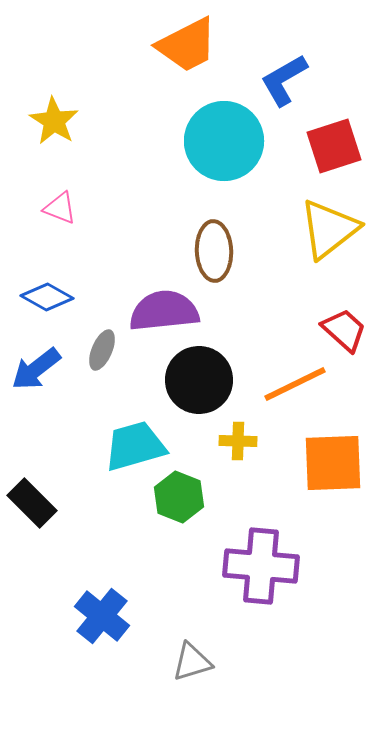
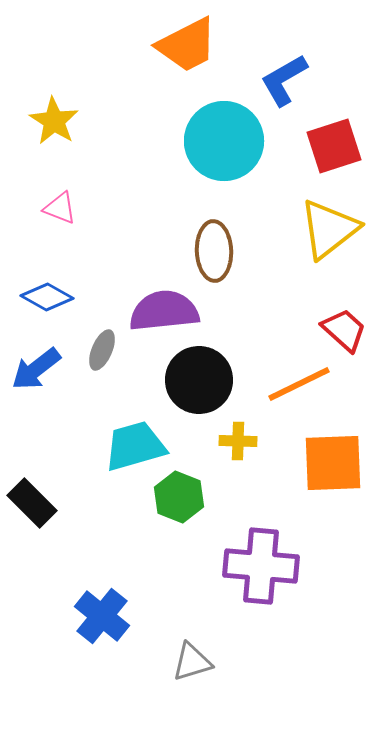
orange line: moved 4 px right
